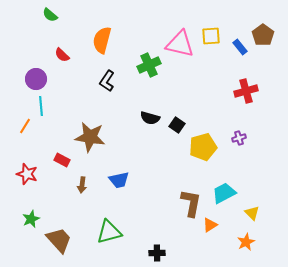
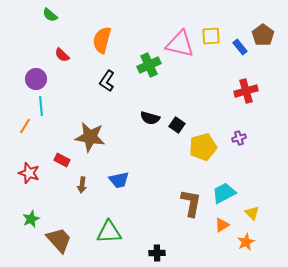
red star: moved 2 px right, 1 px up
orange triangle: moved 12 px right
green triangle: rotated 12 degrees clockwise
